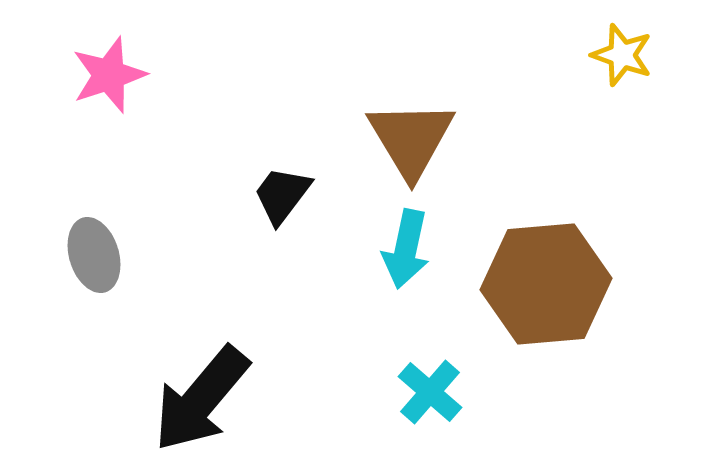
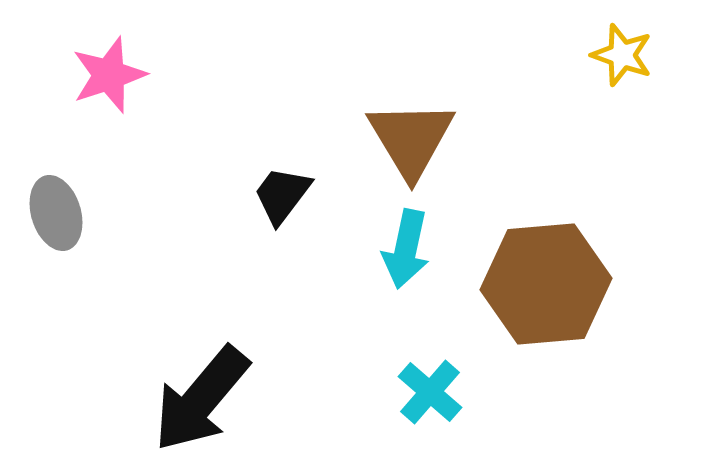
gray ellipse: moved 38 px left, 42 px up
